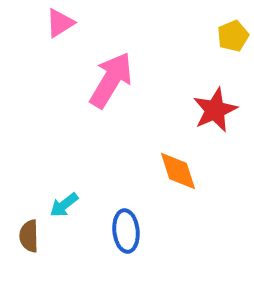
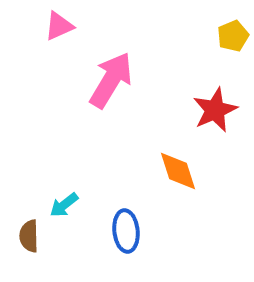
pink triangle: moved 1 px left, 3 px down; rotated 8 degrees clockwise
